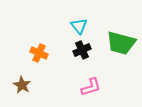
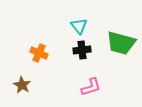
black cross: rotated 18 degrees clockwise
